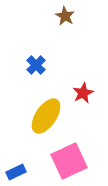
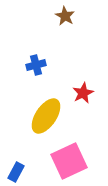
blue cross: rotated 30 degrees clockwise
blue rectangle: rotated 36 degrees counterclockwise
